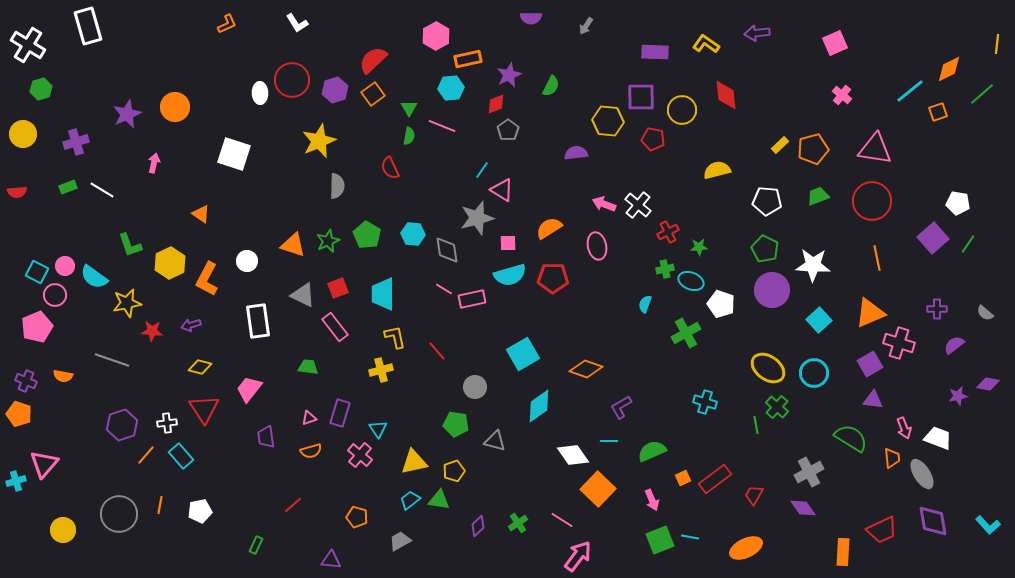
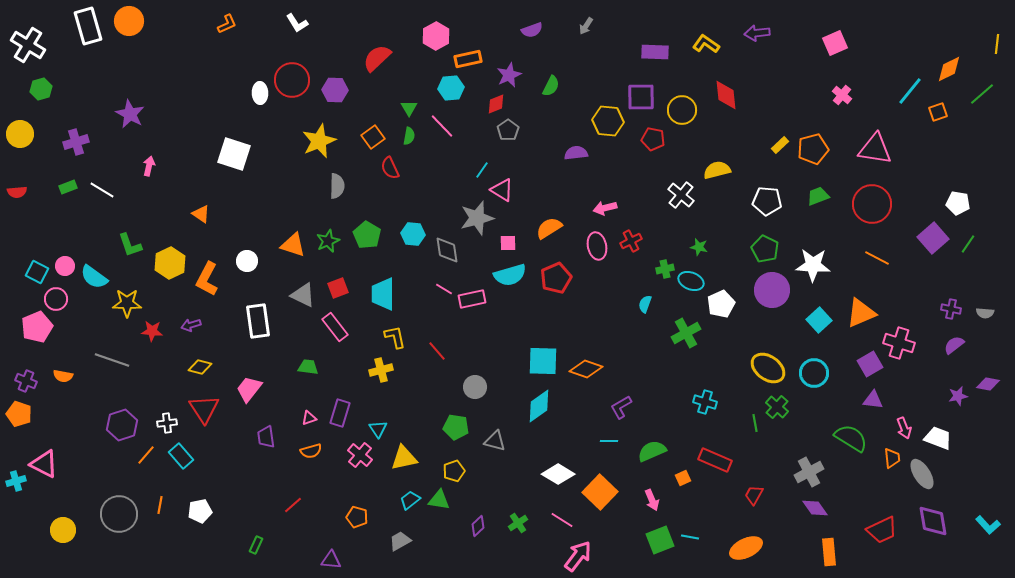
purple semicircle at (531, 18): moved 1 px right, 12 px down; rotated 20 degrees counterclockwise
red semicircle at (373, 60): moved 4 px right, 2 px up
purple hexagon at (335, 90): rotated 20 degrees clockwise
cyan line at (910, 91): rotated 12 degrees counterclockwise
orange square at (373, 94): moved 43 px down
orange circle at (175, 107): moved 46 px left, 86 px up
purple star at (127, 114): moved 3 px right; rotated 20 degrees counterclockwise
pink line at (442, 126): rotated 24 degrees clockwise
yellow circle at (23, 134): moved 3 px left
pink arrow at (154, 163): moved 5 px left, 3 px down
red circle at (872, 201): moved 3 px down
pink arrow at (604, 204): moved 1 px right, 4 px down; rotated 35 degrees counterclockwise
white cross at (638, 205): moved 43 px right, 10 px up
red cross at (668, 232): moved 37 px left, 9 px down
green star at (699, 247): rotated 18 degrees clockwise
orange line at (877, 258): rotated 50 degrees counterclockwise
red pentagon at (553, 278): moved 3 px right; rotated 24 degrees counterclockwise
pink circle at (55, 295): moved 1 px right, 4 px down
yellow star at (127, 303): rotated 12 degrees clockwise
white pentagon at (721, 304): rotated 28 degrees clockwise
purple cross at (937, 309): moved 14 px right; rotated 12 degrees clockwise
orange triangle at (870, 313): moved 9 px left
gray semicircle at (985, 313): rotated 36 degrees counterclockwise
cyan square at (523, 354): moved 20 px right, 7 px down; rotated 32 degrees clockwise
green pentagon at (456, 424): moved 3 px down
green line at (756, 425): moved 1 px left, 2 px up
white diamond at (573, 455): moved 15 px left, 19 px down; rotated 24 degrees counterclockwise
yellow triangle at (414, 462): moved 10 px left, 4 px up
pink triangle at (44, 464): rotated 44 degrees counterclockwise
red rectangle at (715, 479): moved 19 px up; rotated 60 degrees clockwise
orange square at (598, 489): moved 2 px right, 3 px down
purple diamond at (803, 508): moved 12 px right
orange rectangle at (843, 552): moved 14 px left; rotated 8 degrees counterclockwise
